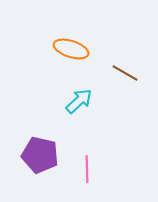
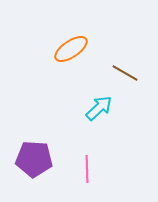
orange ellipse: rotated 52 degrees counterclockwise
cyan arrow: moved 20 px right, 7 px down
purple pentagon: moved 6 px left, 4 px down; rotated 9 degrees counterclockwise
